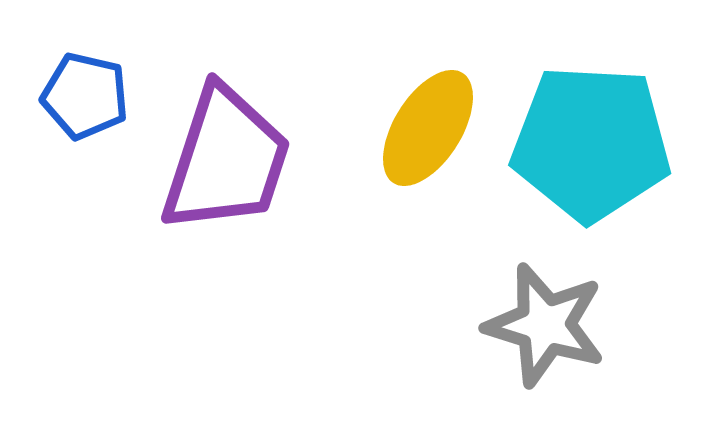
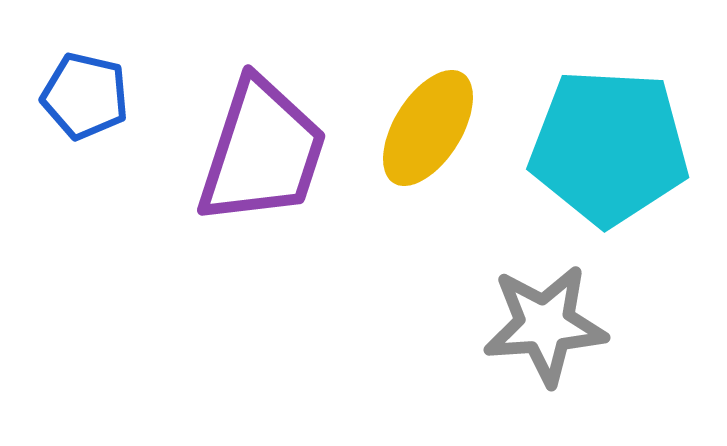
cyan pentagon: moved 18 px right, 4 px down
purple trapezoid: moved 36 px right, 8 px up
gray star: rotated 21 degrees counterclockwise
